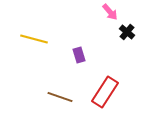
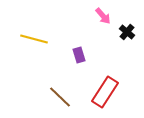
pink arrow: moved 7 px left, 4 px down
brown line: rotated 25 degrees clockwise
